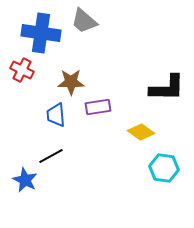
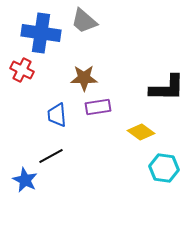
brown star: moved 13 px right, 4 px up
blue trapezoid: moved 1 px right
